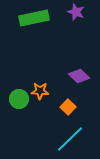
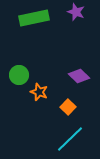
orange star: moved 1 px left, 1 px down; rotated 18 degrees clockwise
green circle: moved 24 px up
